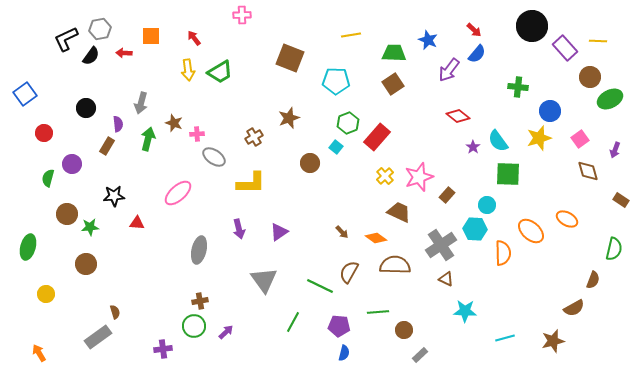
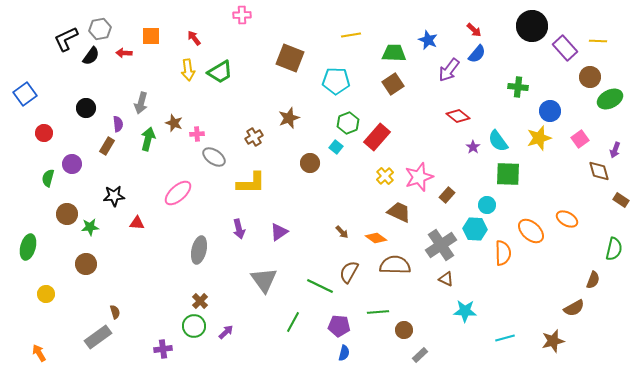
brown diamond at (588, 171): moved 11 px right
brown cross at (200, 301): rotated 35 degrees counterclockwise
